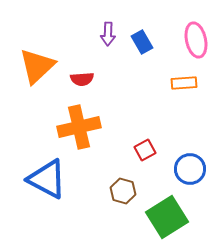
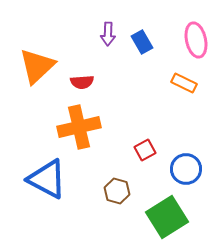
red semicircle: moved 3 px down
orange rectangle: rotated 30 degrees clockwise
blue circle: moved 4 px left
brown hexagon: moved 6 px left
